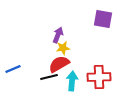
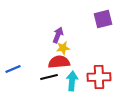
purple square: rotated 24 degrees counterclockwise
red semicircle: moved 2 px up; rotated 25 degrees clockwise
